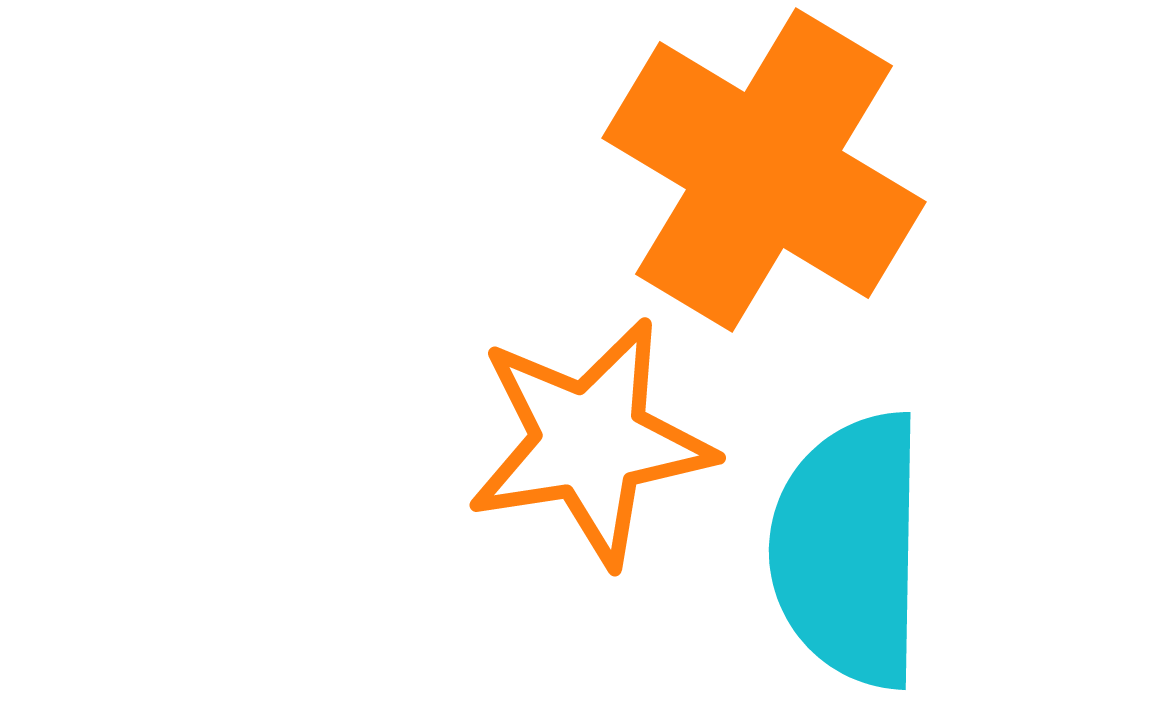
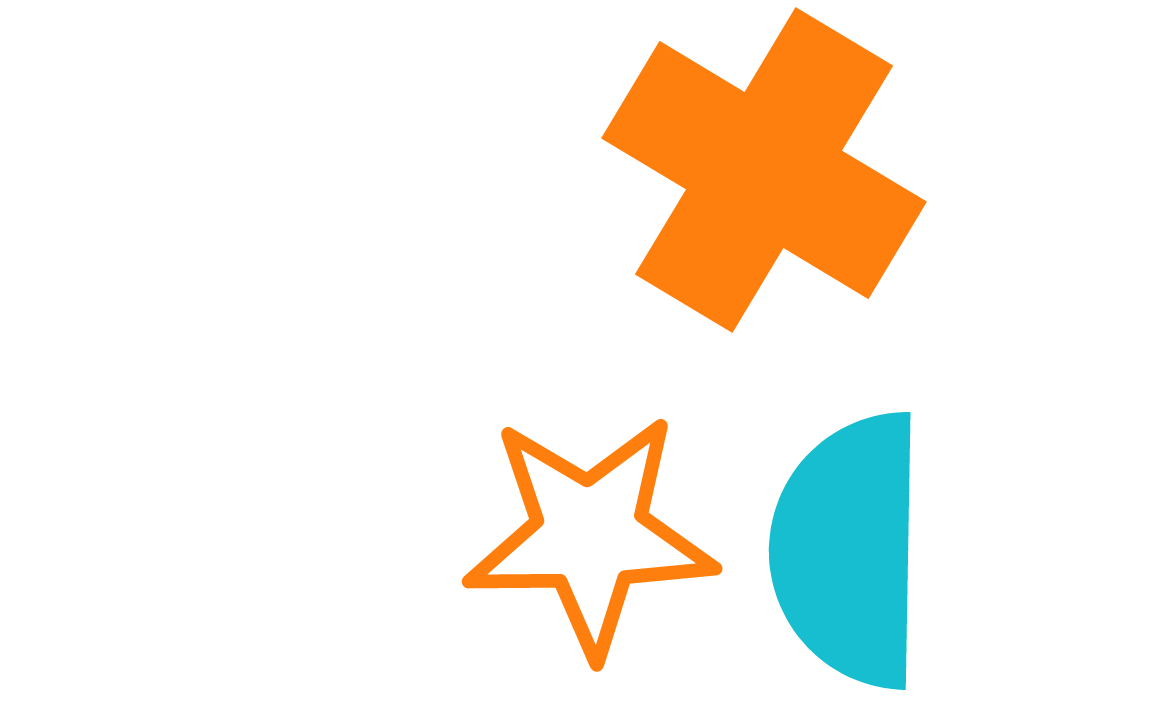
orange star: moved 93 px down; rotated 8 degrees clockwise
